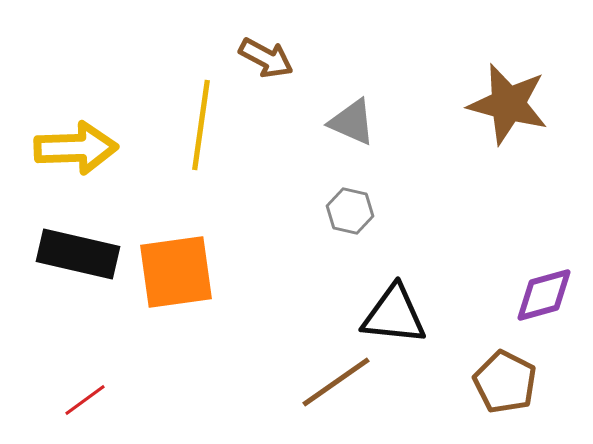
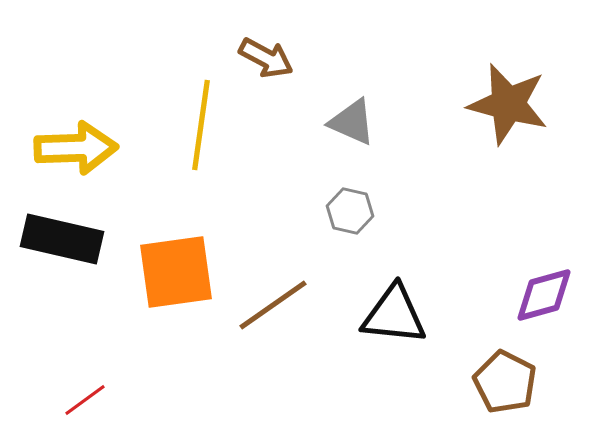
black rectangle: moved 16 px left, 15 px up
brown line: moved 63 px left, 77 px up
